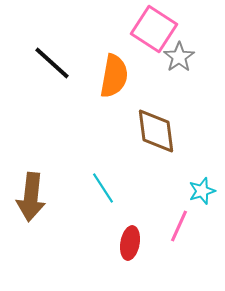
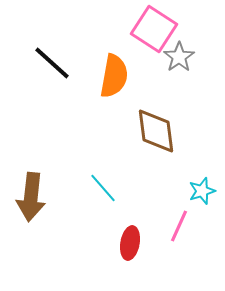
cyan line: rotated 8 degrees counterclockwise
